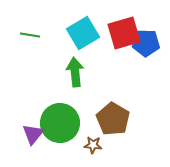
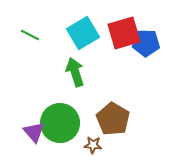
green line: rotated 18 degrees clockwise
green arrow: rotated 12 degrees counterclockwise
purple triangle: moved 1 px right, 2 px up; rotated 20 degrees counterclockwise
